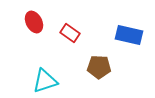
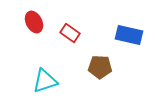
brown pentagon: moved 1 px right
